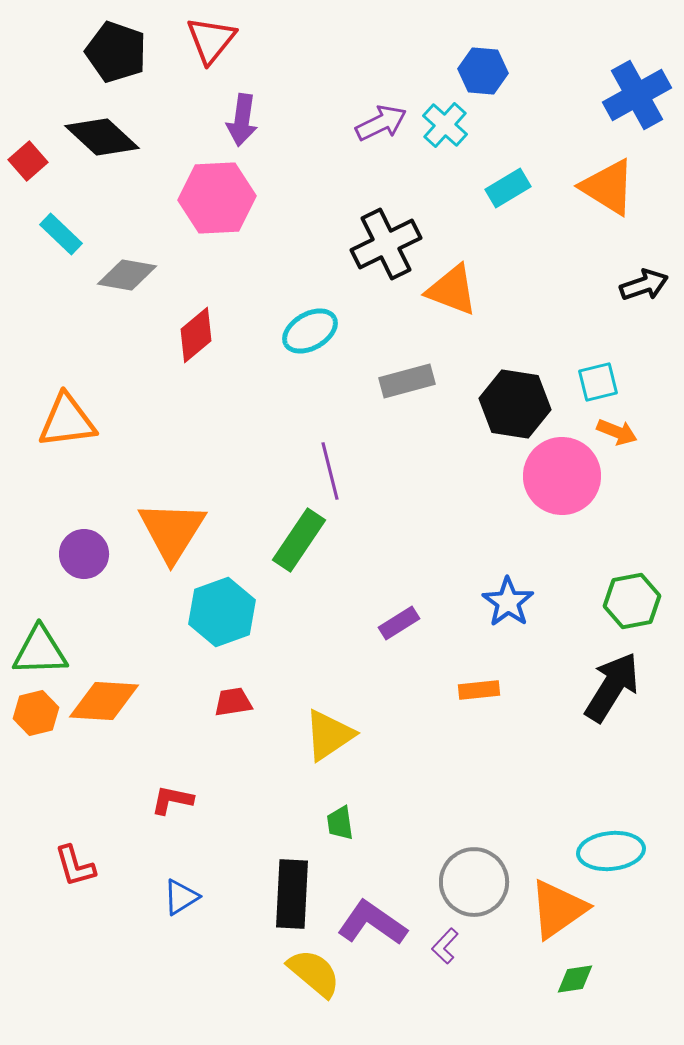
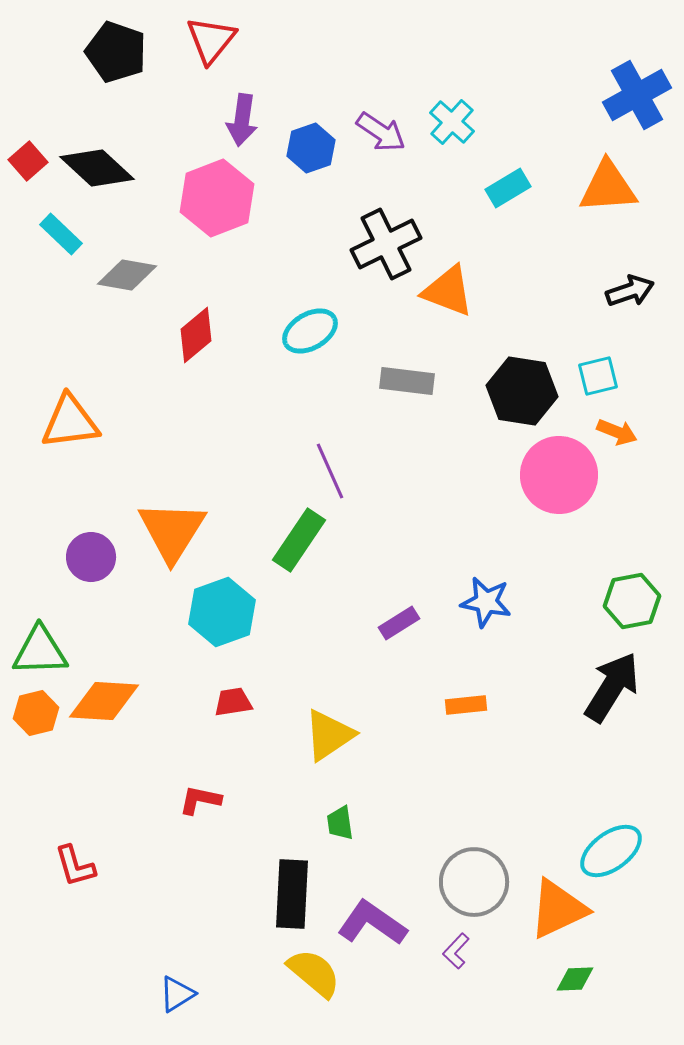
blue hexagon at (483, 71): moved 172 px left, 77 px down; rotated 24 degrees counterclockwise
purple arrow at (381, 123): moved 9 px down; rotated 60 degrees clockwise
cyan cross at (445, 125): moved 7 px right, 3 px up
black diamond at (102, 137): moved 5 px left, 31 px down
orange triangle at (608, 187): rotated 36 degrees counterclockwise
pink hexagon at (217, 198): rotated 18 degrees counterclockwise
black arrow at (644, 285): moved 14 px left, 6 px down
orange triangle at (452, 290): moved 4 px left, 1 px down
gray rectangle at (407, 381): rotated 22 degrees clockwise
cyan square at (598, 382): moved 6 px up
black hexagon at (515, 404): moved 7 px right, 13 px up
orange triangle at (67, 421): moved 3 px right, 1 px down
purple line at (330, 471): rotated 10 degrees counterclockwise
pink circle at (562, 476): moved 3 px left, 1 px up
purple circle at (84, 554): moved 7 px right, 3 px down
blue star at (508, 602): moved 22 px left; rotated 24 degrees counterclockwise
orange rectangle at (479, 690): moved 13 px left, 15 px down
red L-shape at (172, 800): moved 28 px right
cyan ellipse at (611, 851): rotated 30 degrees counterclockwise
blue triangle at (181, 897): moved 4 px left, 97 px down
orange triangle at (558, 909): rotated 10 degrees clockwise
purple L-shape at (445, 946): moved 11 px right, 5 px down
green diamond at (575, 979): rotated 6 degrees clockwise
